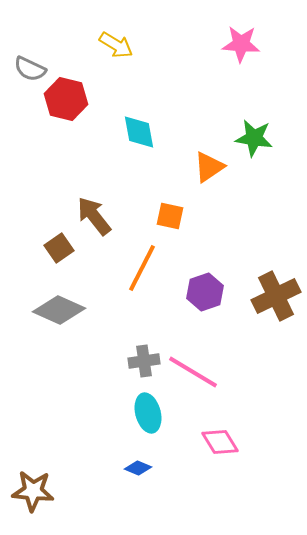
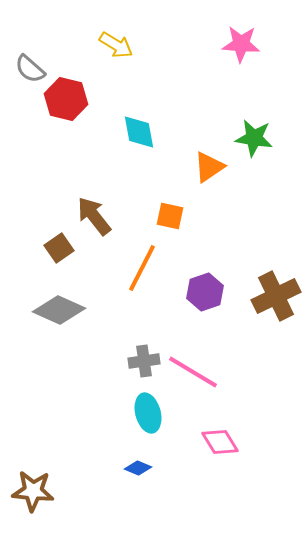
gray semicircle: rotated 16 degrees clockwise
